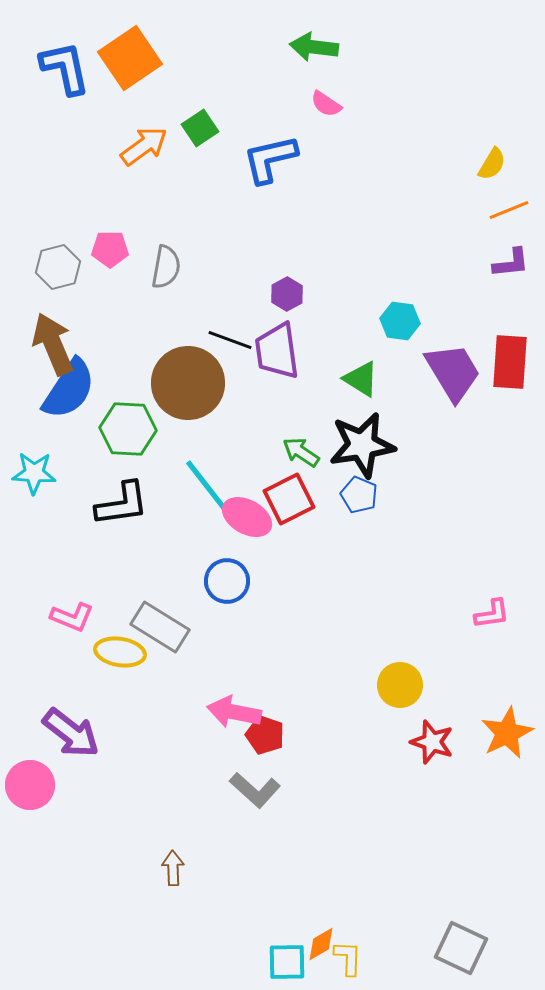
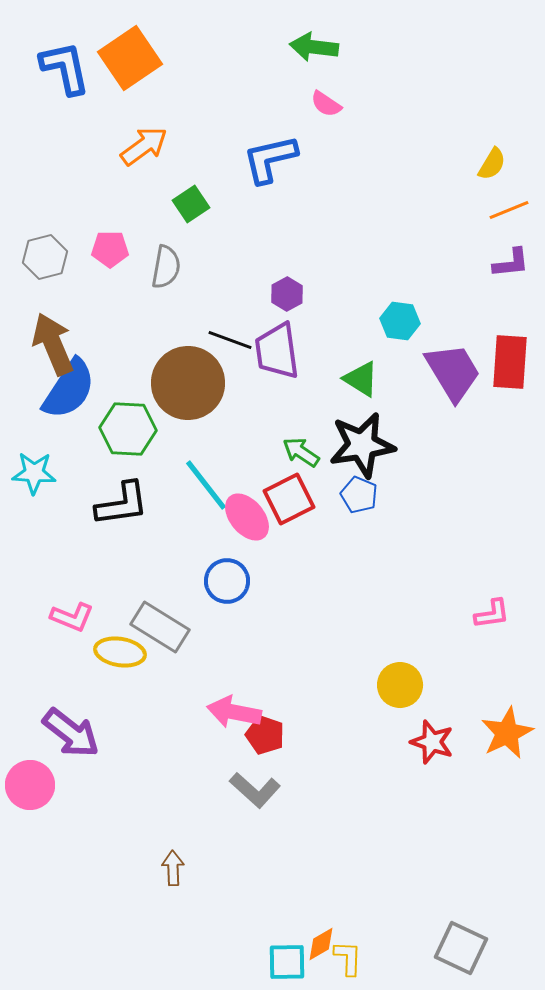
green square at (200, 128): moved 9 px left, 76 px down
gray hexagon at (58, 267): moved 13 px left, 10 px up
pink ellipse at (247, 517): rotated 21 degrees clockwise
